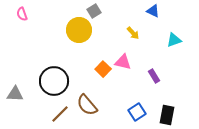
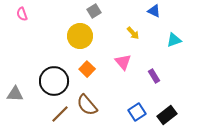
blue triangle: moved 1 px right
yellow circle: moved 1 px right, 6 px down
pink triangle: rotated 36 degrees clockwise
orange square: moved 16 px left
black rectangle: rotated 42 degrees clockwise
